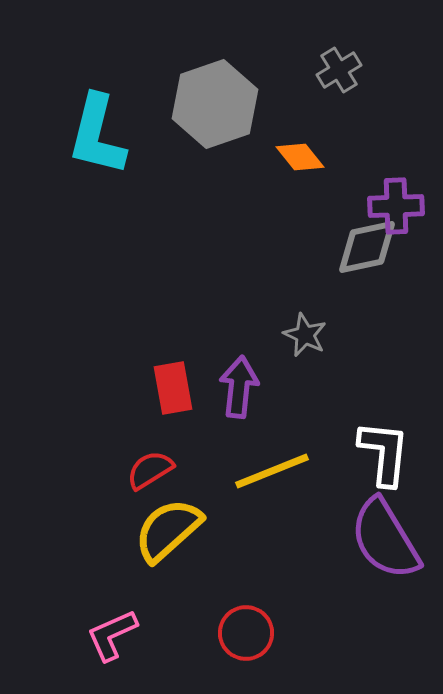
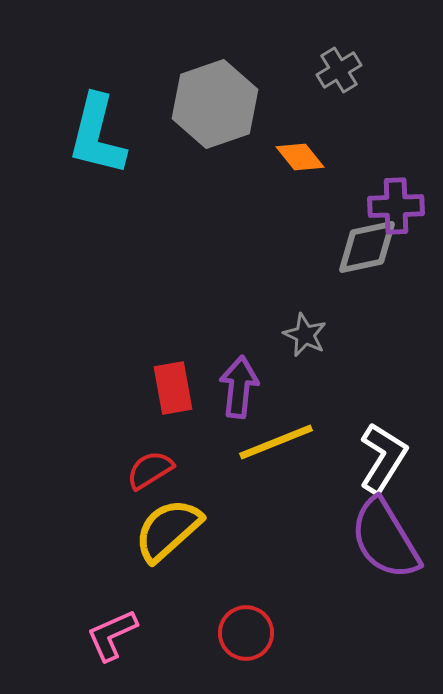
white L-shape: moved 1 px left, 5 px down; rotated 26 degrees clockwise
yellow line: moved 4 px right, 29 px up
